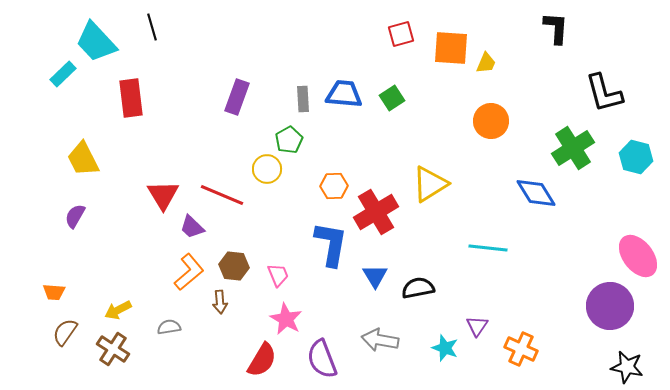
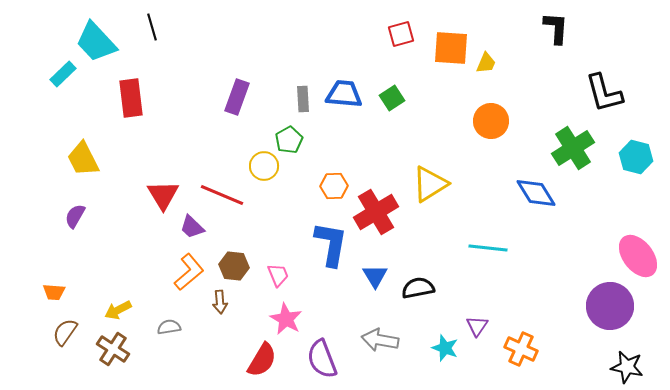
yellow circle at (267, 169): moved 3 px left, 3 px up
